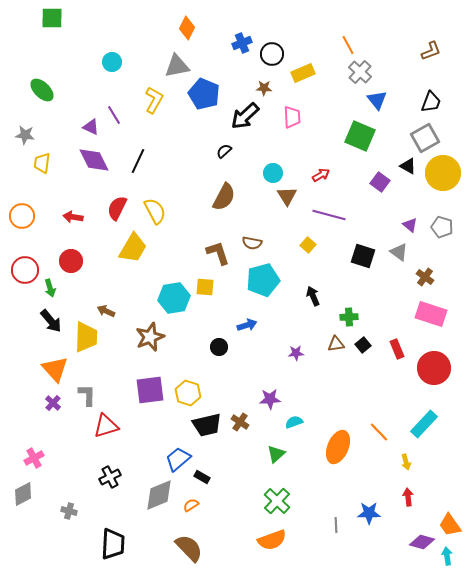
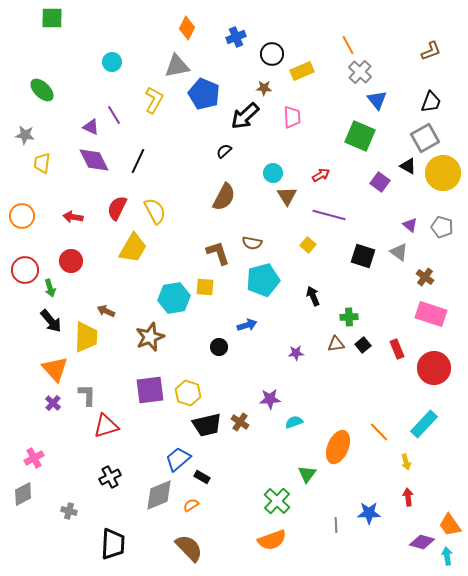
blue cross at (242, 43): moved 6 px left, 6 px up
yellow rectangle at (303, 73): moved 1 px left, 2 px up
green triangle at (276, 454): moved 31 px right, 20 px down; rotated 12 degrees counterclockwise
